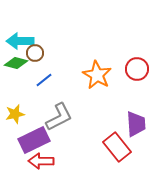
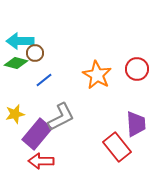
gray L-shape: moved 2 px right
purple rectangle: moved 3 px right, 6 px up; rotated 24 degrees counterclockwise
